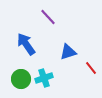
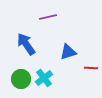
purple line: rotated 60 degrees counterclockwise
red line: rotated 48 degrees counterclockwise
cyan cross: rotated 18 degrees counterclockwise
